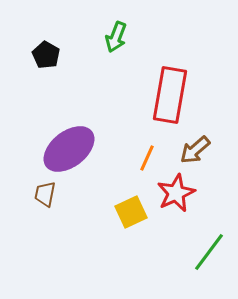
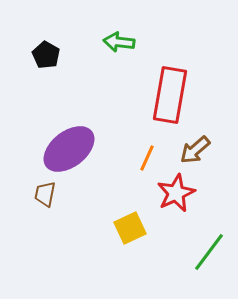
green arrow: moved 3 px right, 5 px down; rotated 76 degrees clockwise
yellow square: moved 1 px left, 16 px down
